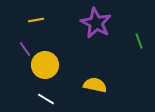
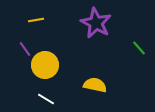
green line: moved 7 px down; rotated 21 degrees counterclockwise
